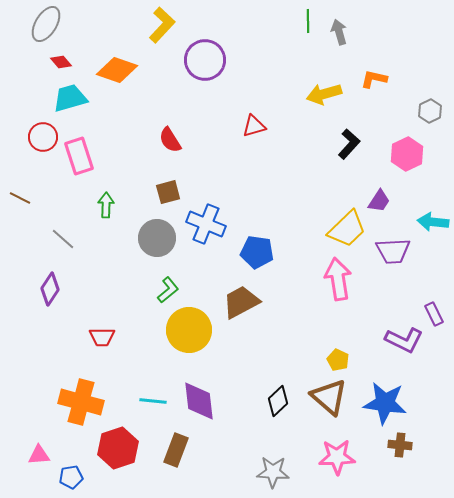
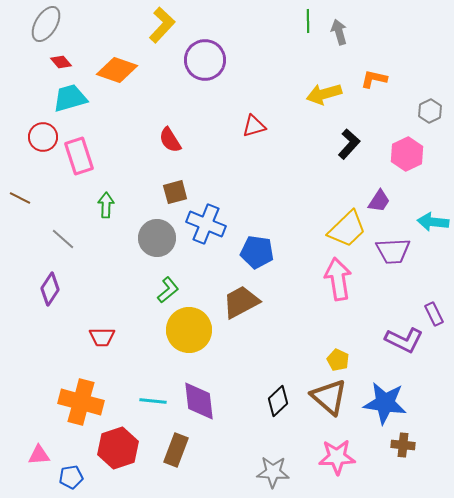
brown square at (168, 192): moved 7 px right
brown cross at (400, 445): moved 3 px right
